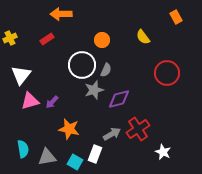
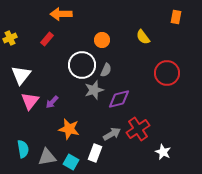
orange rectangle: rotated 40 degrees clockwise
red rectangle: rotated 16 degrees counterclockwise
pink triangle: rotated 36 degrees counterclockwise
white rectangle: moved 1 px up
cyan square: moved 4 px left
